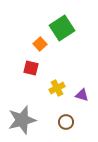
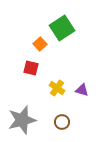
yellow cross: rotated 28 degrees counterclockwise
purple triangle: moved 5 px up
brown circle: moved 4 px left
